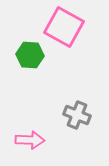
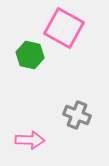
pink square: moved 1 px down
green hexagon: rotated 8 degrees clockwise
